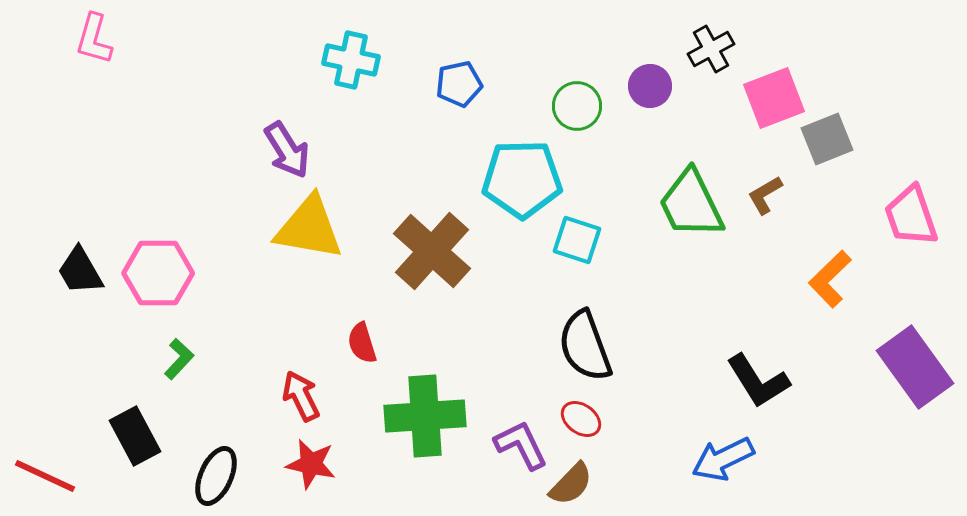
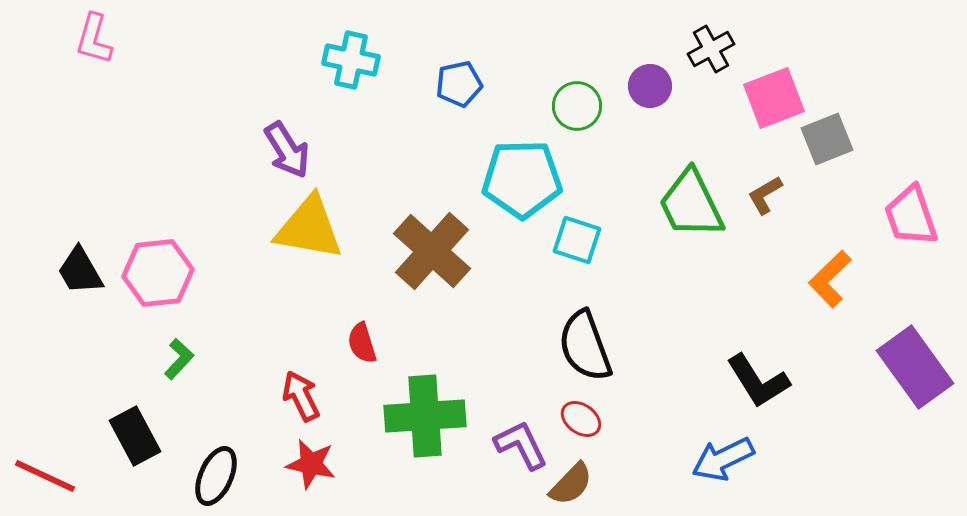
pink hexagon: rotated 6 degrees counterclockwise
